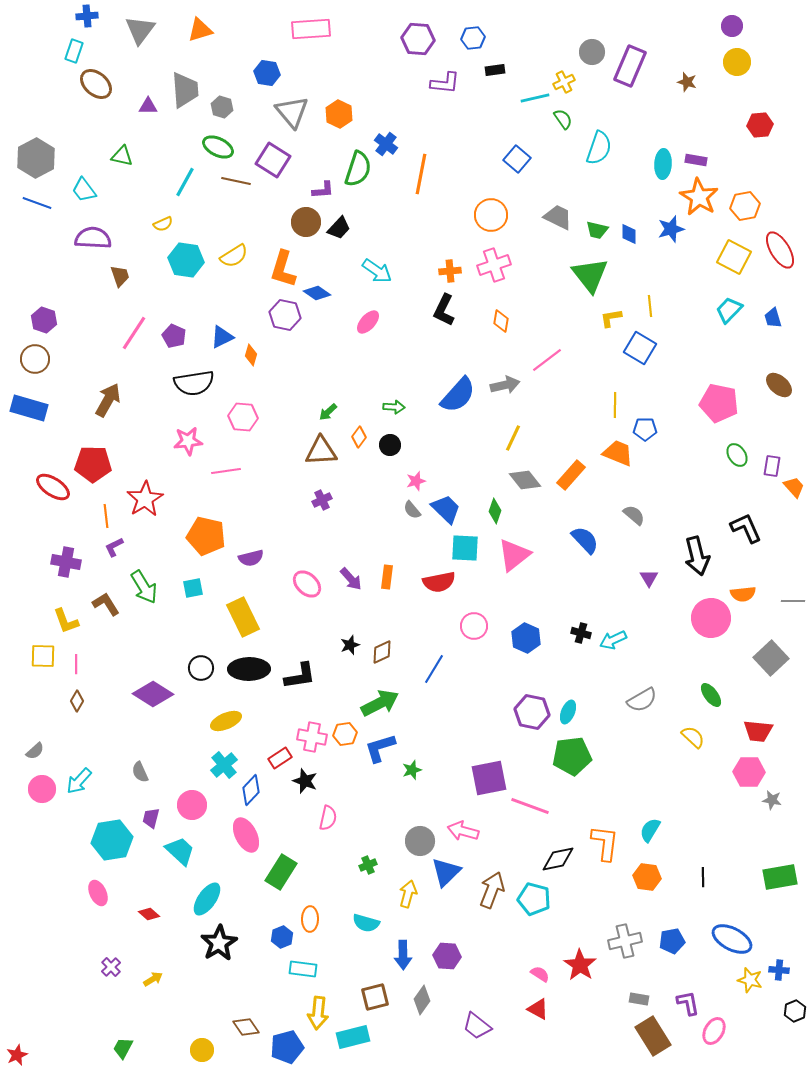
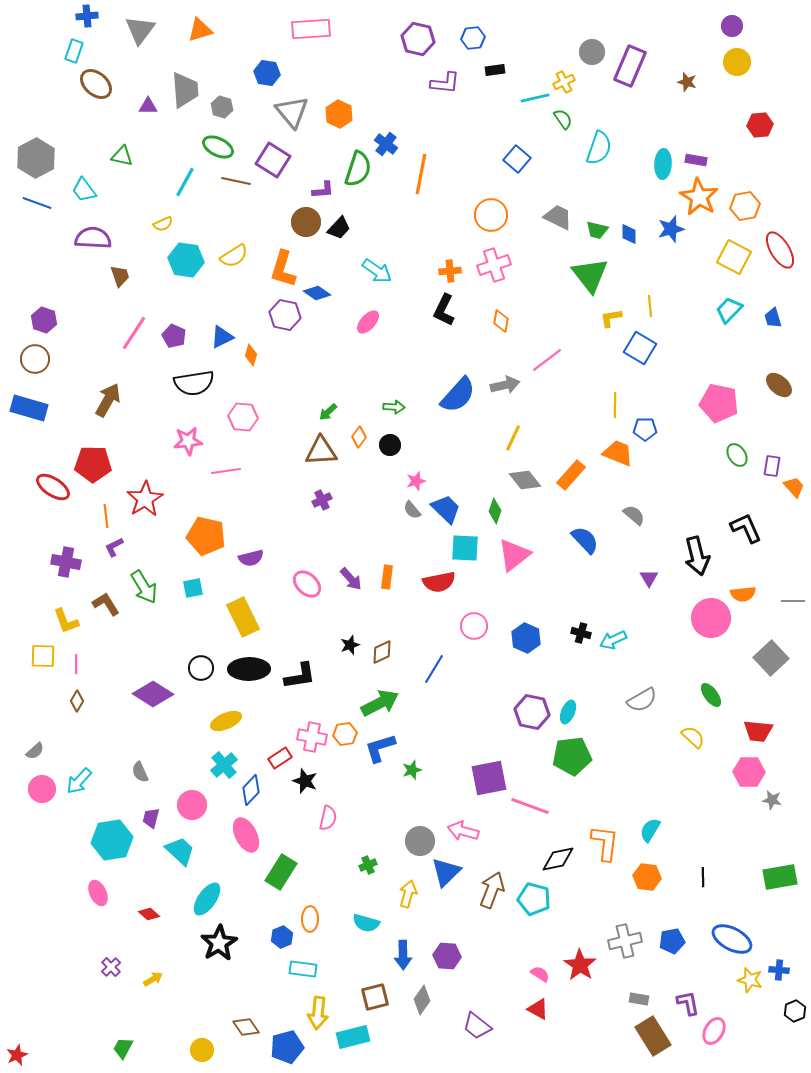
purple hexagon at (418, 39): rotated 8 degrees clockwise
